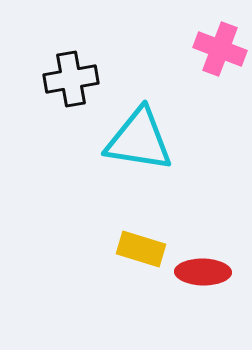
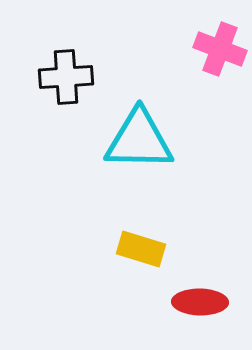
black cross: moved 5 px left, 2 px up; rotated 6 degrees clockwise
cyan triangle: rotated 8 degrees counterclockwise
red ellipse: moved 3 px left, 30 px down
